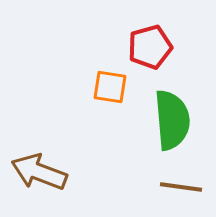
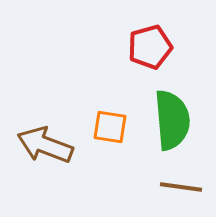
orange square: moved 40 px down
brown arrow: moved 6 px right, 27 px up
